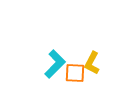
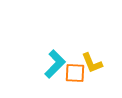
yellow L-shape: rotated 50 degrees counterclockwise
